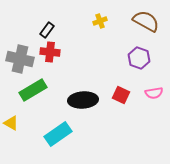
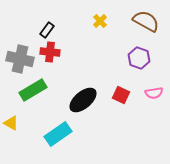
yellow cross: rotated 24 degrees counterclockwise
black ellipse: rotated 36 degrees counterclockwise
